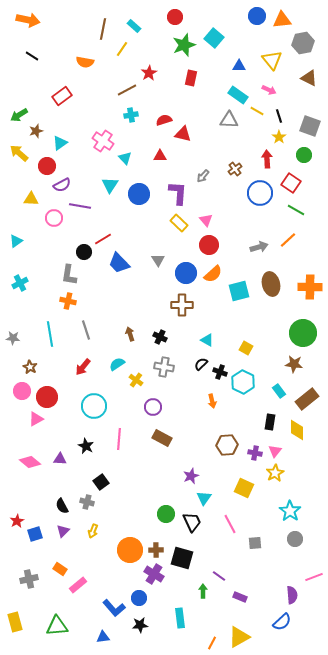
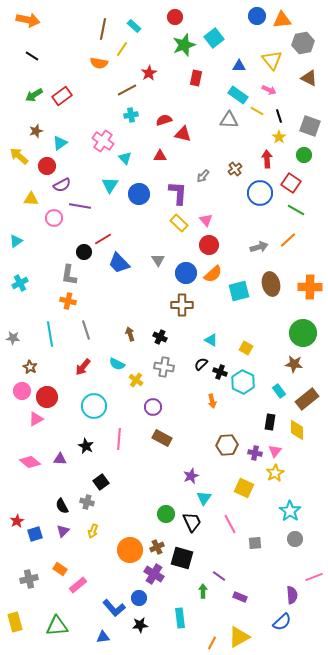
cyan square at (214, 38): rotated 12 degrees clockwise
orange semicircle at (85, 62): moved 14 px right, 1 px down
red rectangle at (191, 78): moved 5 px right
green arrow at (19, 115): moved 15 px right, 20 px up
yellow arrow at (19, 153): moved 3 px down
cyan triangle at (207, 340): moved 4 px right
cyan semicircle at (117, 364): rotated 119 degrees counterclockwise
brown cross at (156, 550): moved 1 px right, 3 px up; rotated 24 degrees counterclockwise
